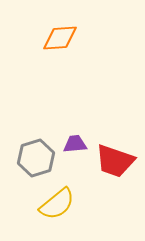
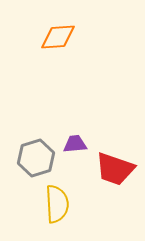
orange diamond: moved 2 px left, 1 px up
red trapezoid: moved 8 px down
yellow semicircle: rotated 54 degrees counterclockwise
